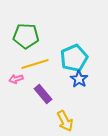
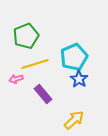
green pentagon: rotated 25 degrees counterclockwise
cyan pentagon: moved 1 px up
yellow arrow: moved 9 px right, 1 px up; rotated 105 degrees counterclockwise
